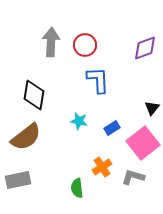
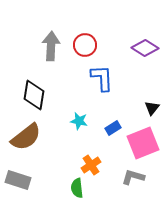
gray arrow: moved 4 px down
purple diamond: rotated 52 degrees clockwise
blue L-shape: moved 4 px right, 2 px up
blue rectangle: moved 1 px right
pink square: rotated 16 degrees clockwise
orange cross: moved 11 px left, 2 px up
gray rectangle: rotated 30 degrees clockwise
